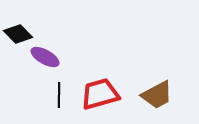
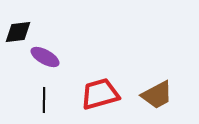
black diamond: moved 2 px up; rotated 52 degrees counterclockwise
black line: moved 15 px left, 5 px down
